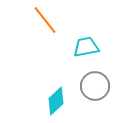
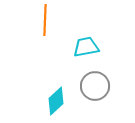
orange line: rotated 40 degrees clockwise
